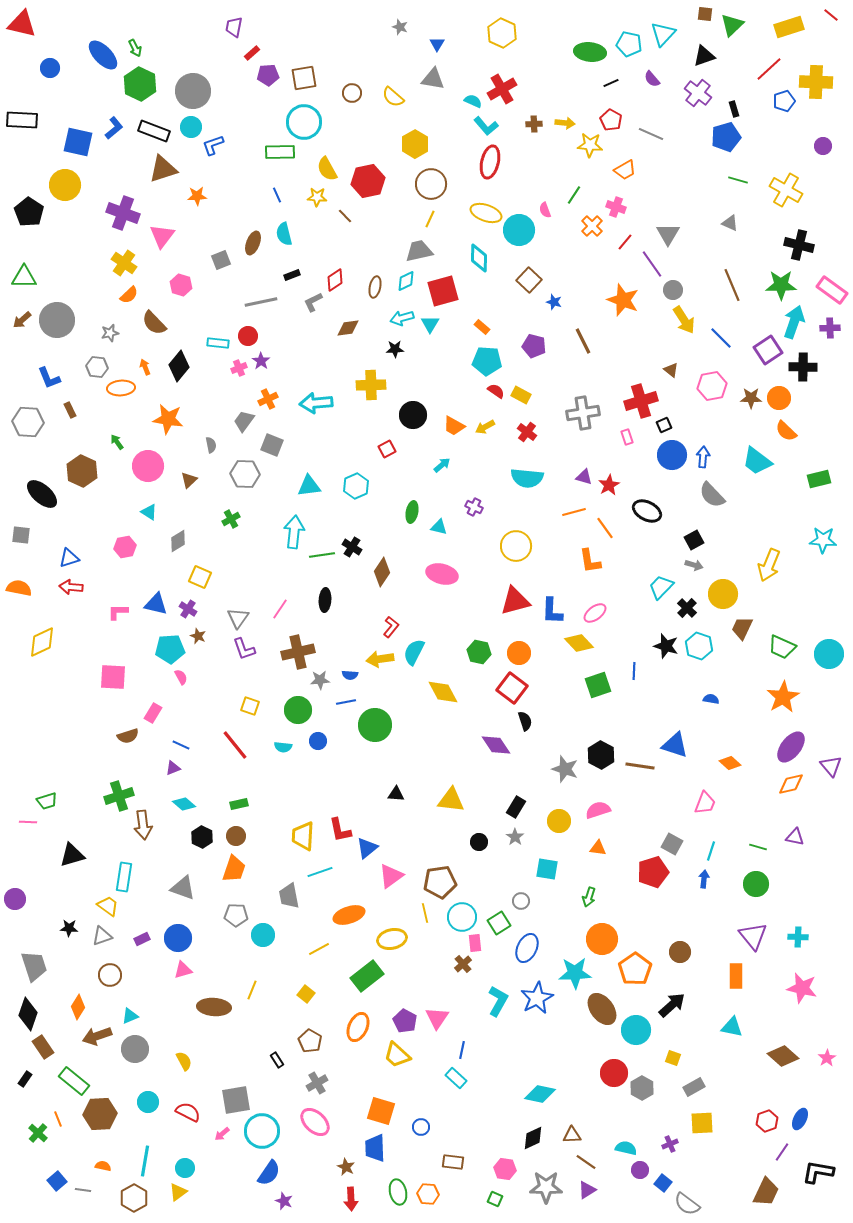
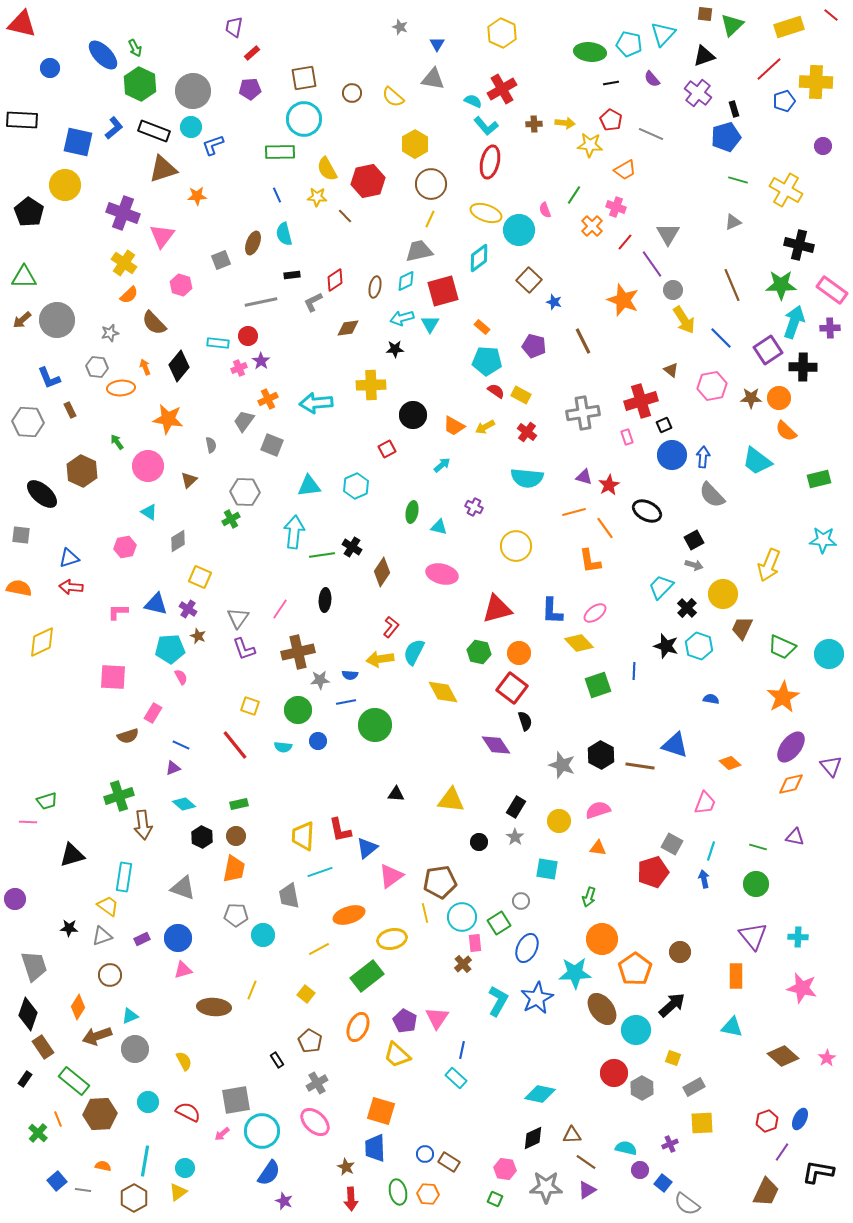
purple pentagon at (268, 75): moved 18 px left, 14 px down
black line at (611, 83): rotated 14 degrees clockwise
cyan circle at (304, 122): moved 3 px up
gray triangle at (730, 223): moved 3 px right, 1 px up; rotated 48 degrees counterclockwise
cyan diamond at (479, 258): rotated 52 degrees clockwise
black rectangle at (292, 275): rotated 14 degrees clockwise
gray hexagon at (245, 474): moved 18 px down
red triangle at (515, 601): moved 18 px left, 8 px down
gray star at (565, 769): moved 3 px left, 4 px up
orange trapezoid at (234, 869): rotated 8 degrees counterclockwise
blue arrow at (704, 879): rotated 18 degrees counterclockwise
blue circle at (421, 1127): moved 4 px right, 27 px down
brown rectangle at (453, 1162): moved 4 px left; rotated 25 degrees clockwise
